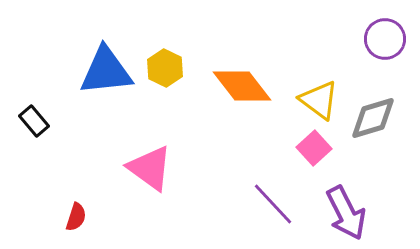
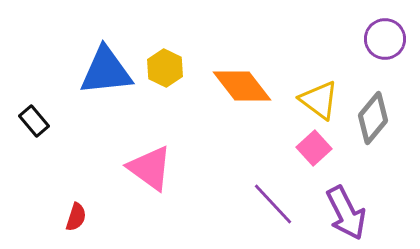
gray diamond: rotated 33 degrees counterclockwise
